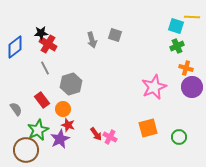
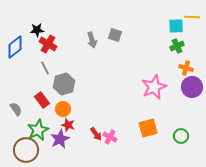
cyan square: rotated 21 degrees counterclockwise
black star: moved 4 px left, 3 px up
gray hexagon: moved 7 px left
green circle: moved 2 px right, 1 px up
